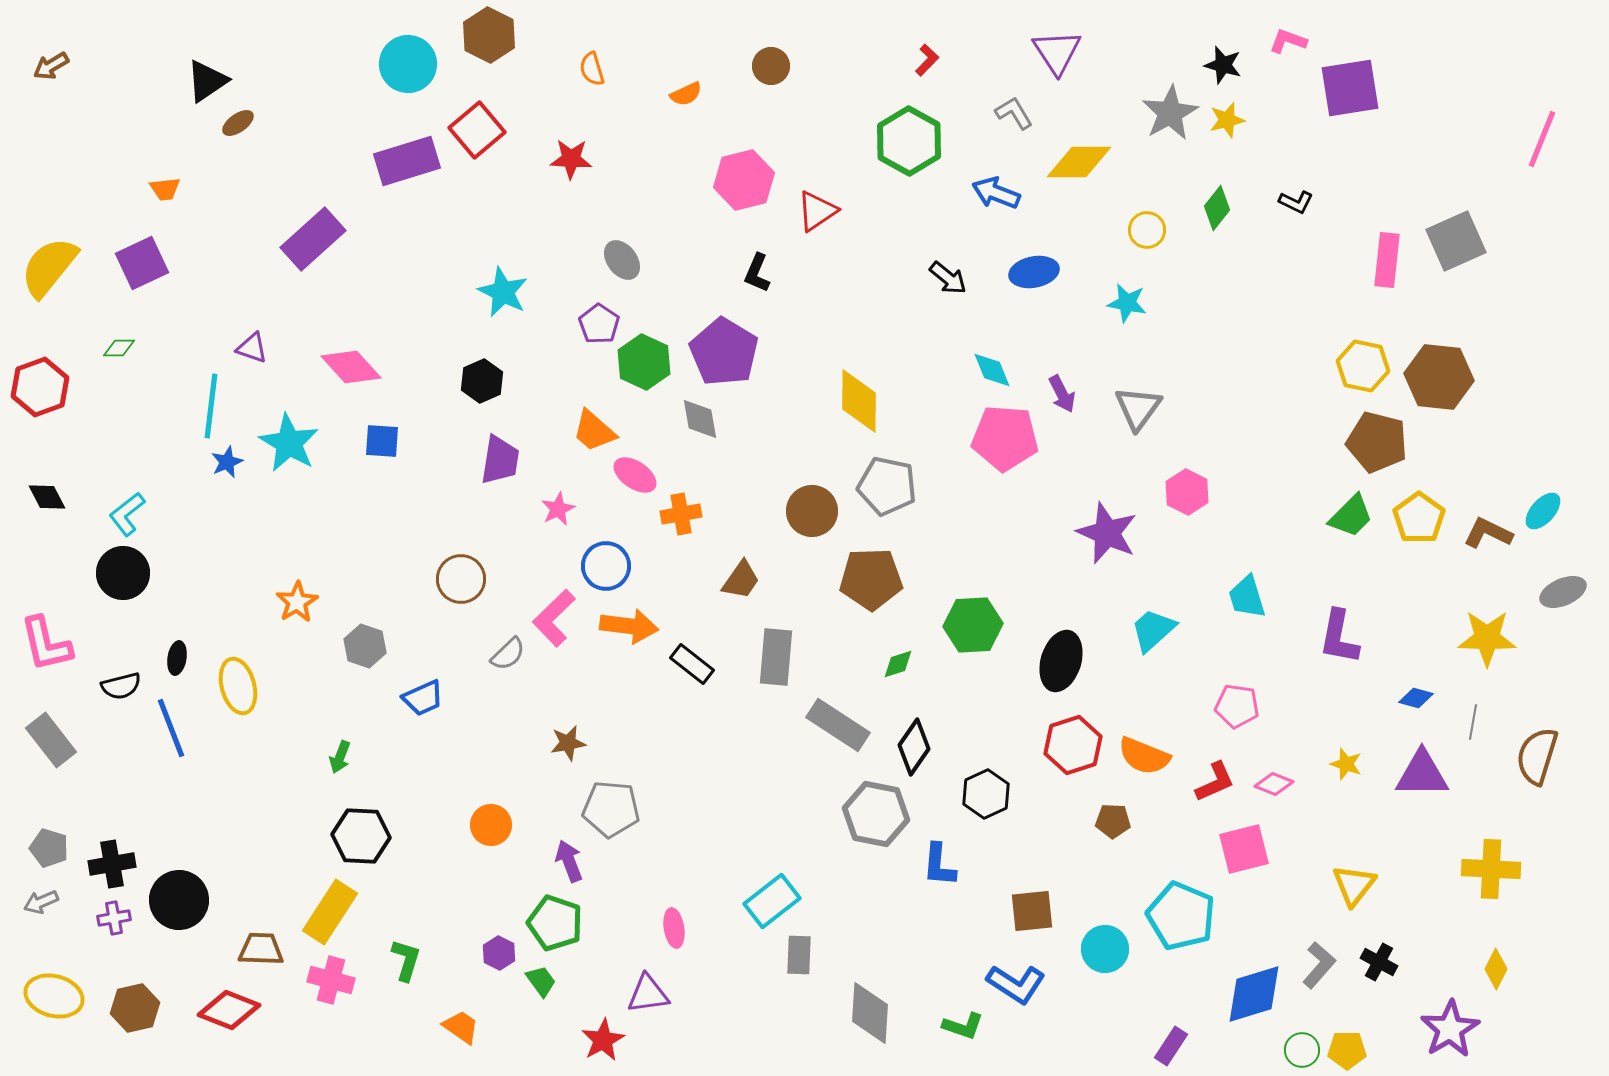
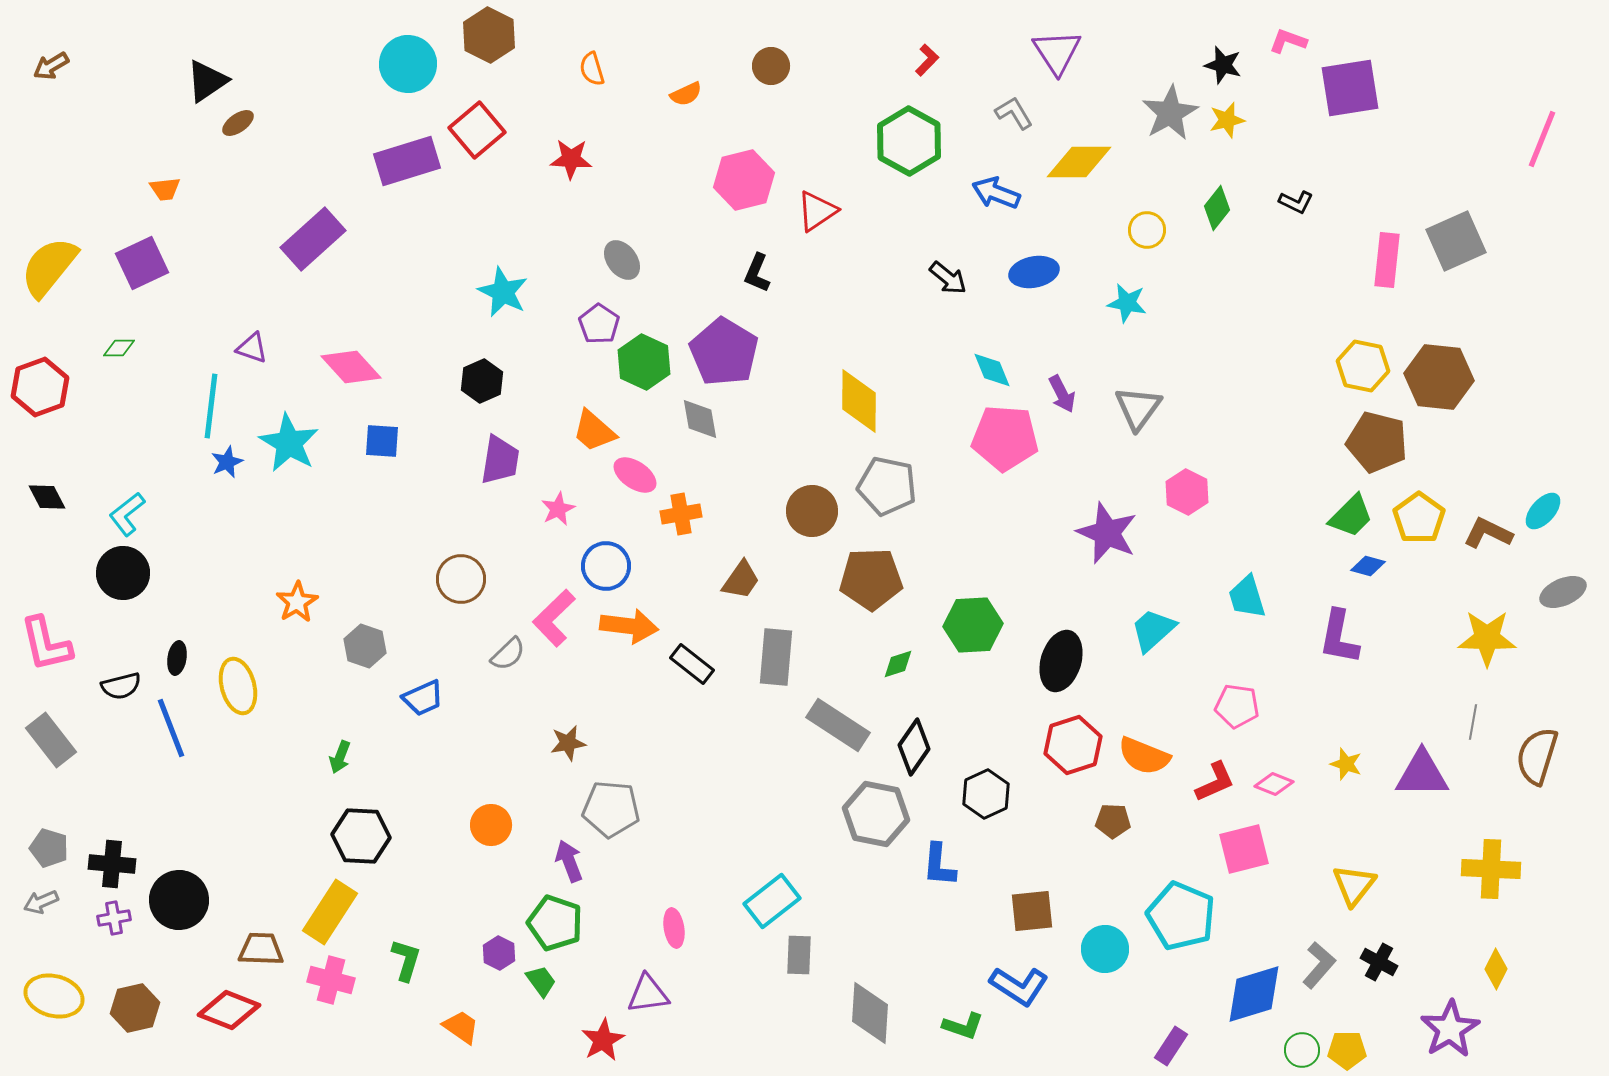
blue diamond at (1416, 698): moved 48 px left, 132 px up
black cross at (112, 864): rotated 15 degrees clockwise
blue L-shape at (1016, 984): moved 3 px right, 2 px down
